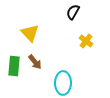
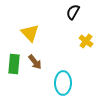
green rectangle: moved 2 px up
